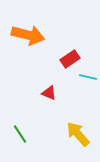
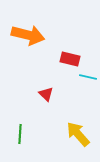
red rectangle: rotated 48 degrees clockwise
red triangle: moved 3 px left, 1 px down; rotated 21 degrees clockwise
green line: rotated 36 degrees clockwise
